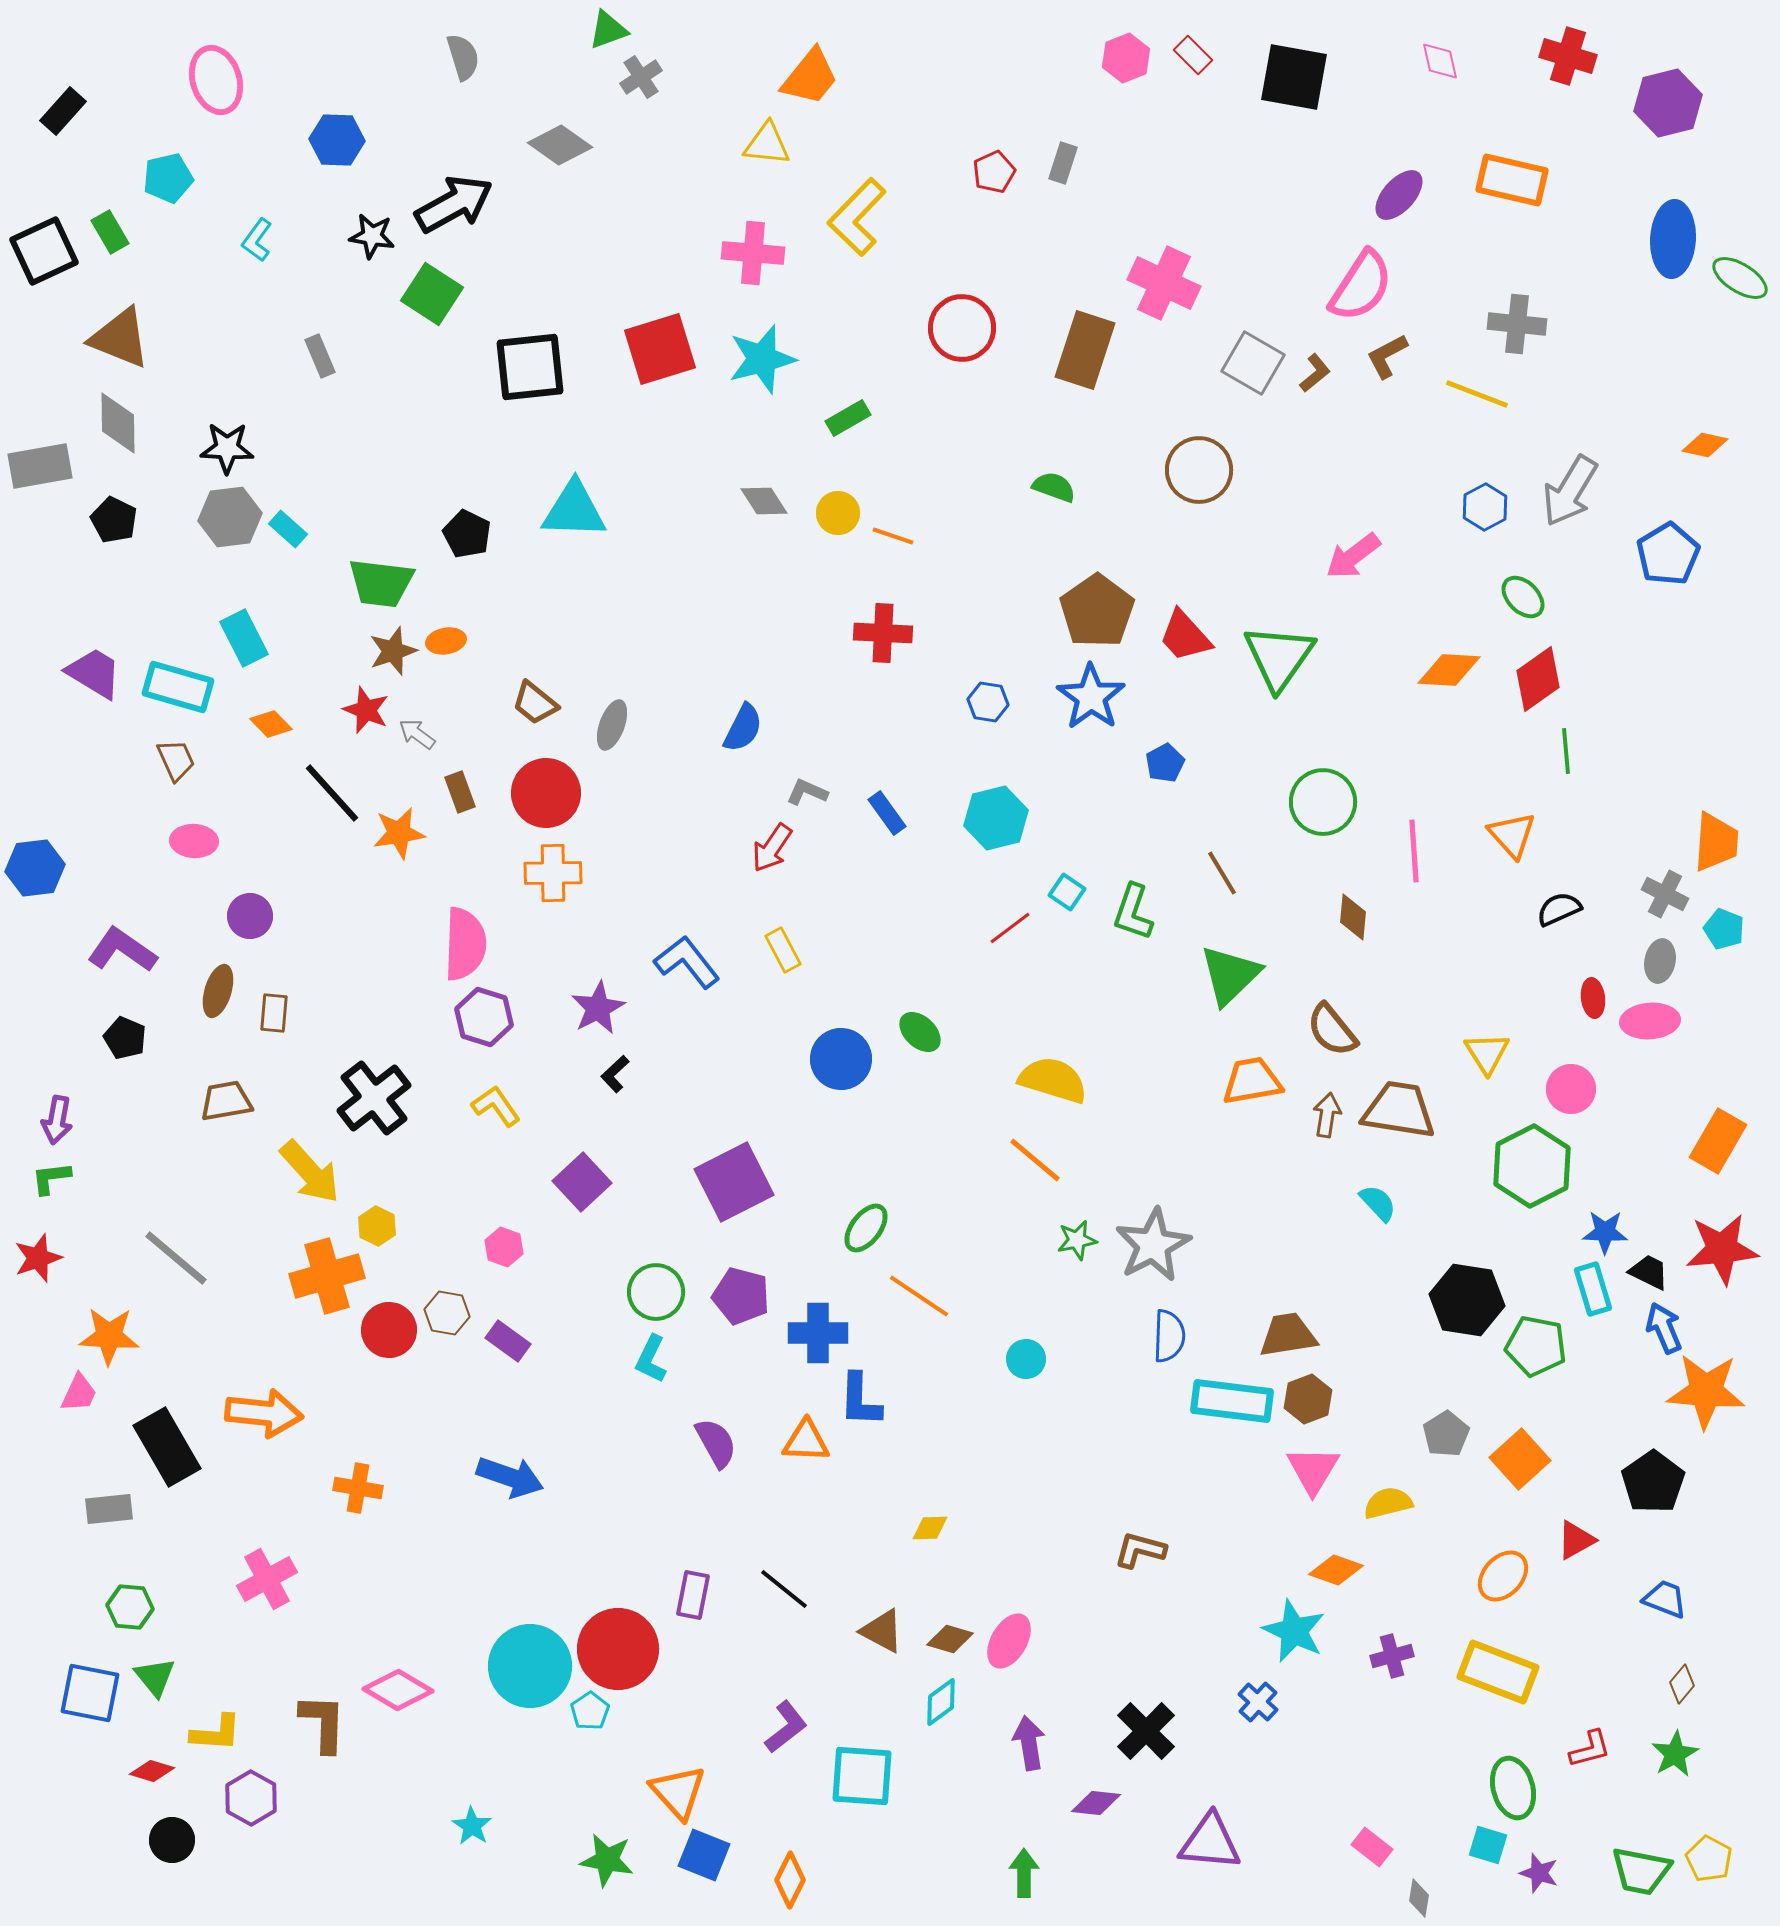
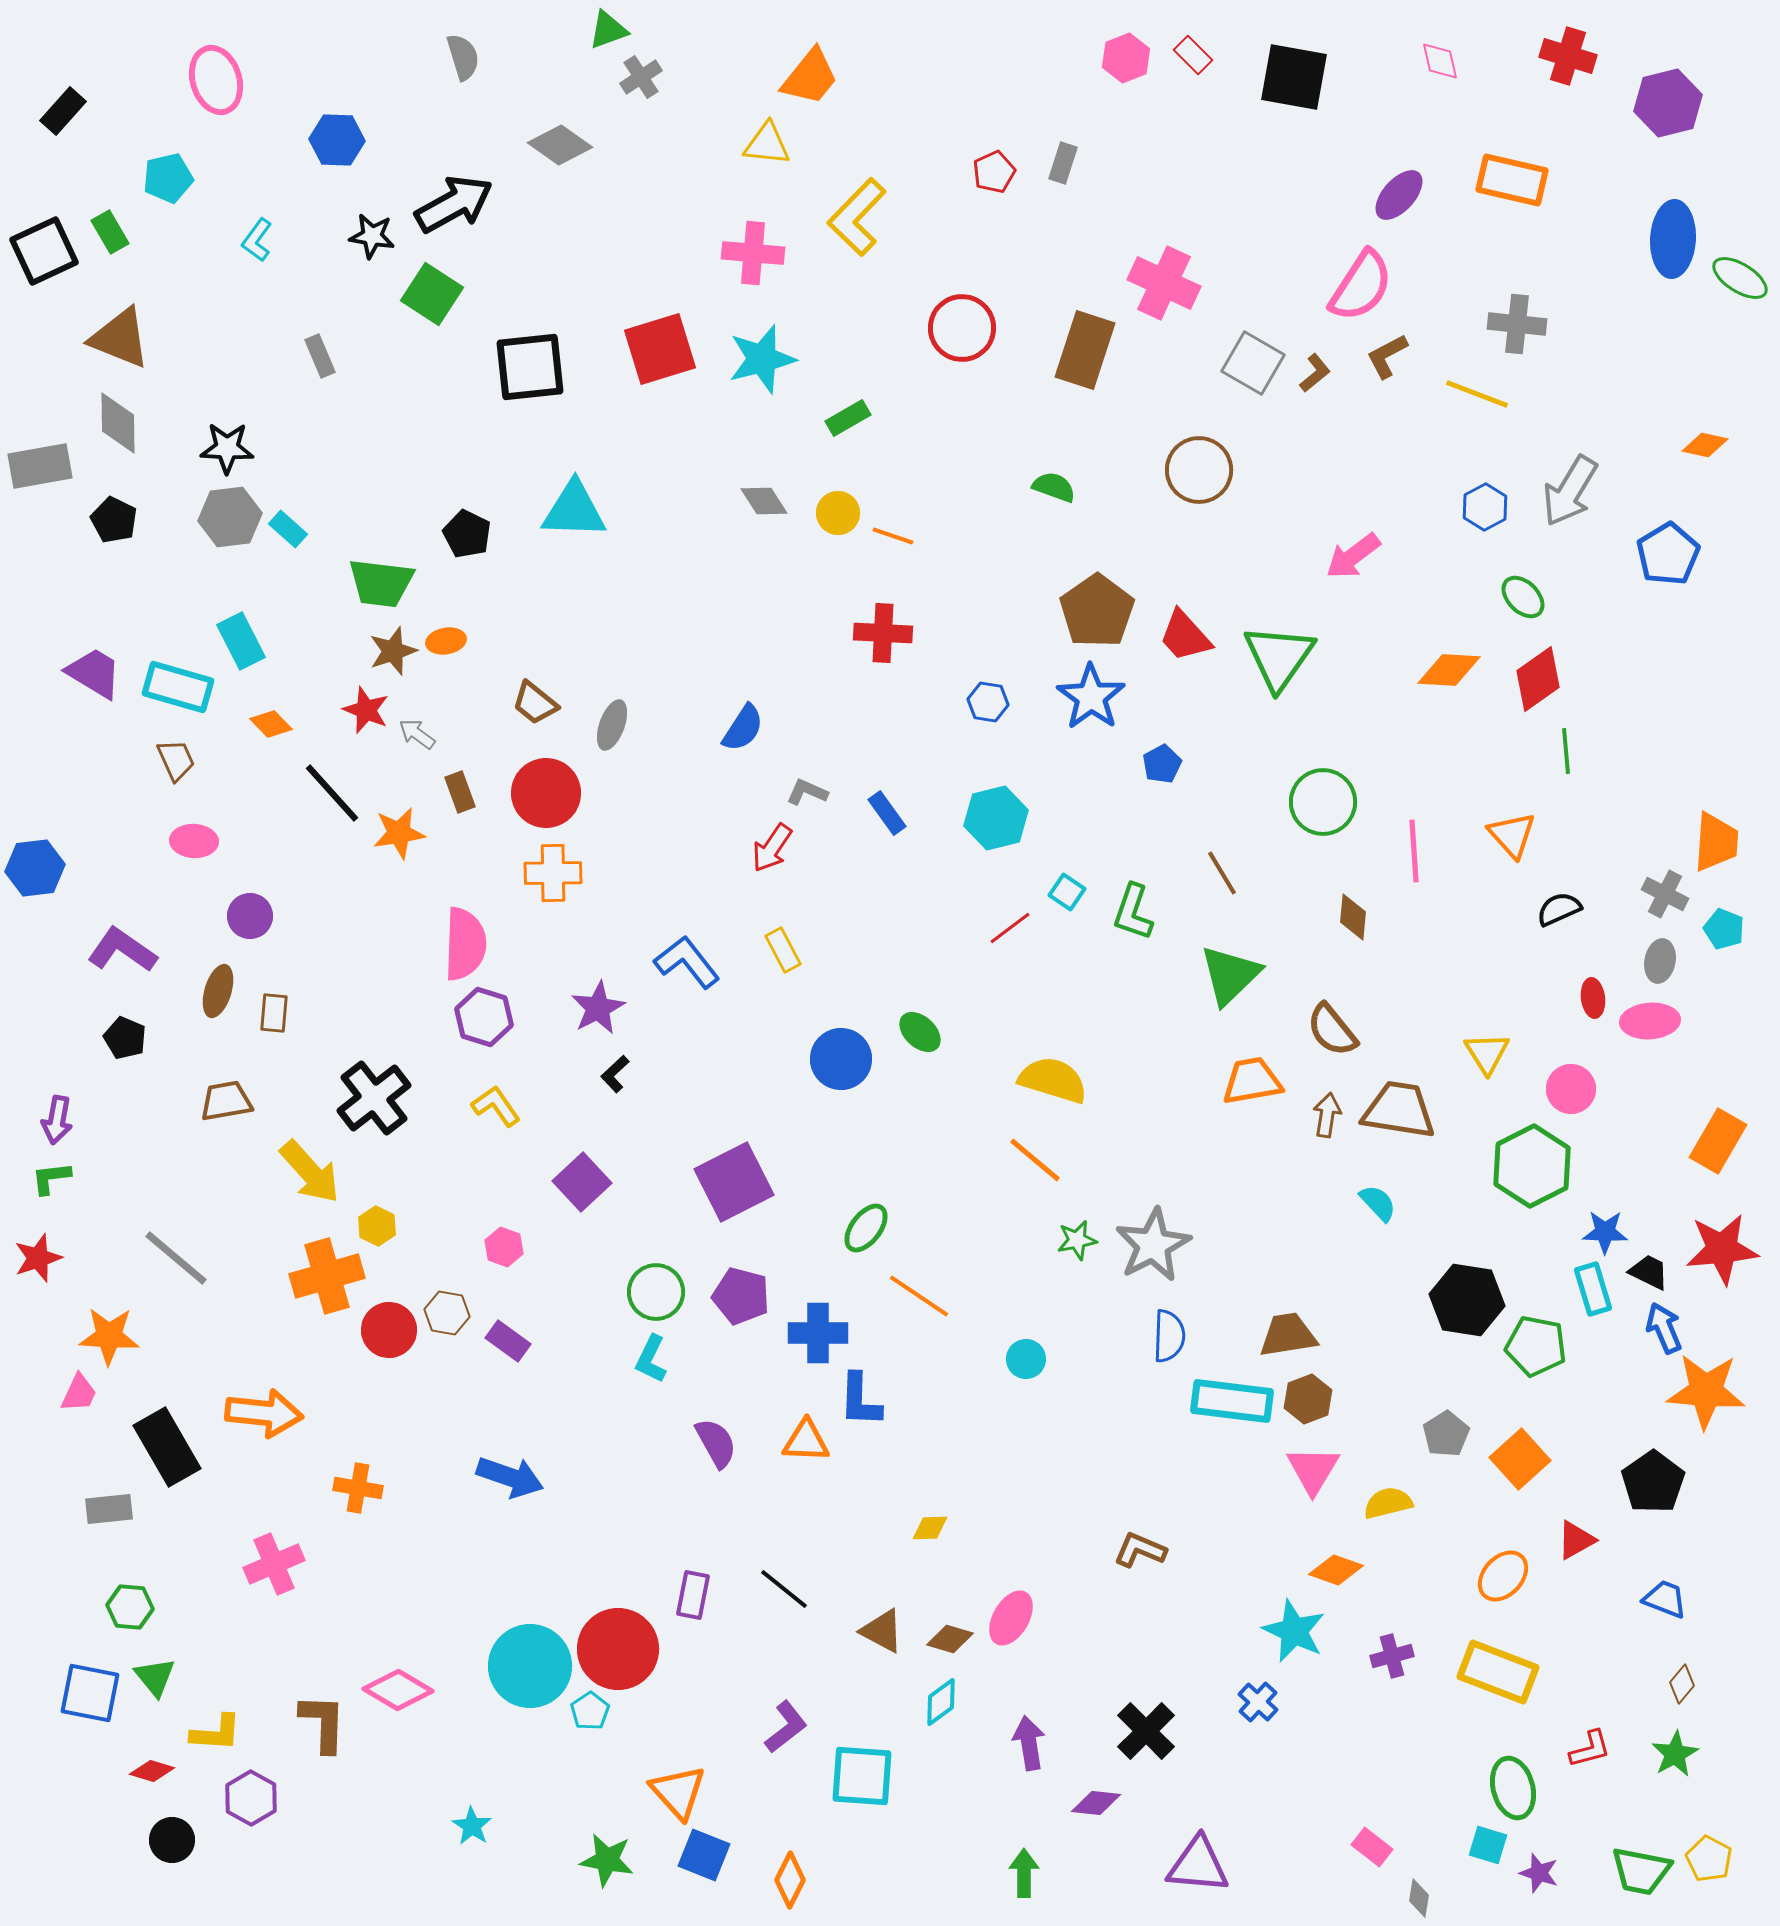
cyan rectangle at (244, 638): moved 3 px left, 3 px down
blue semicircle at (743, 728): rotated 6 degrees clockwise
blue pentagon at (1165, 763): moved 3 px left, 1 px down
brown L-shape at (1140, 1550): rotated 8 degrees clockwise
pink cross at (267, 1579): moved 7 px right, 15 px up; rotated 6 degrees clockwise
pink ellipse at (1009, 1641): moved 2 px right, 23 px up
purple triangle at (1210, 1842): moved 12 px left, 23 px down
